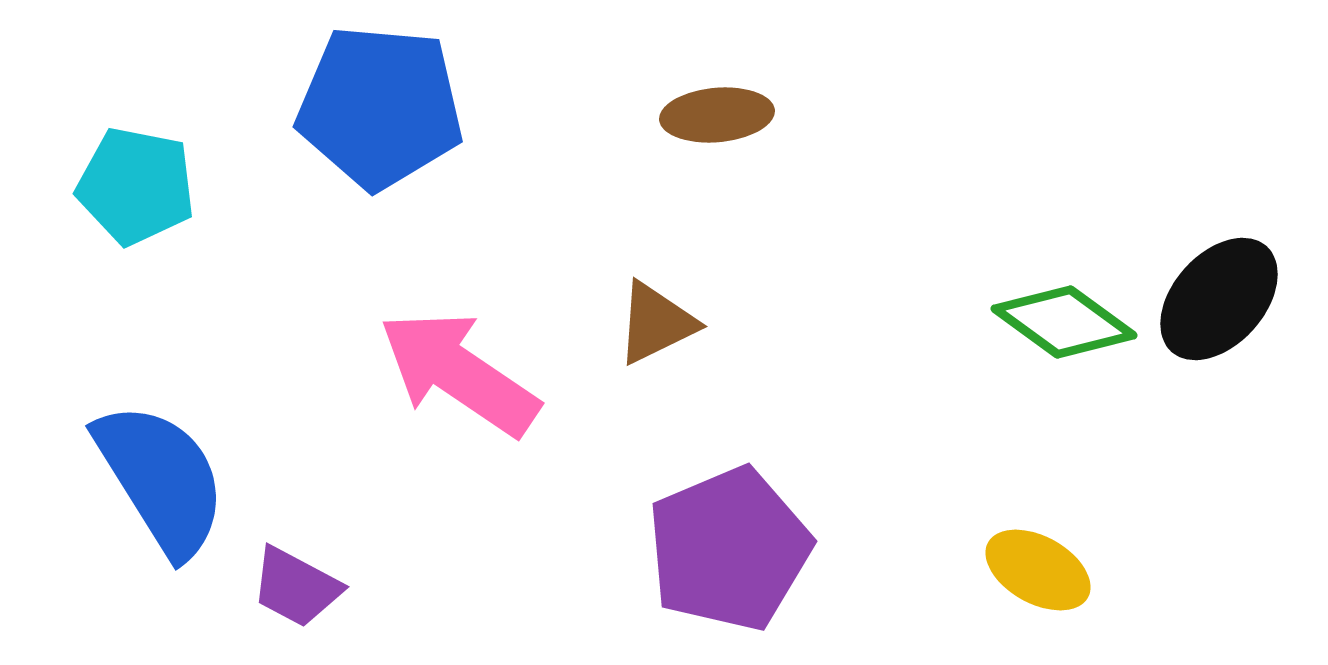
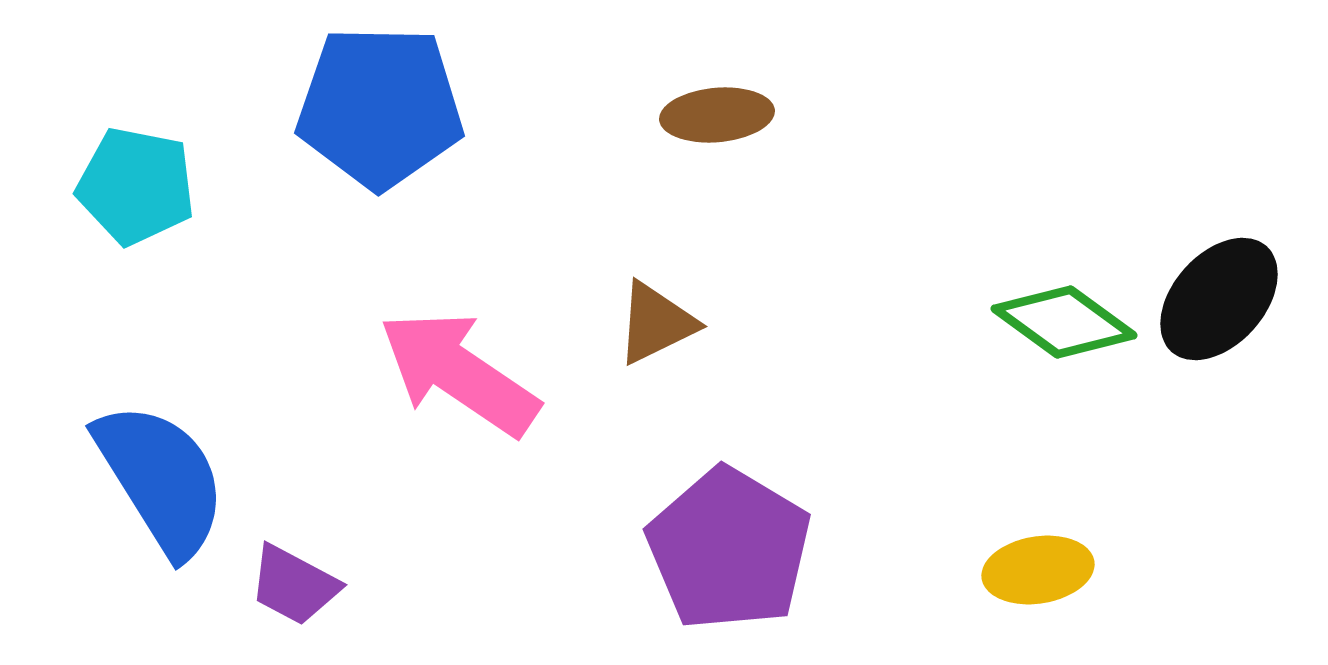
blue pentagon: rotated 4 degrees counterclockwise
purple pentagon: rotated 18 degrees counterclockwise
yellow ellipse: rotated 38 degrees counterclockwise
purple trapezoid: moved 2 px left, 2 px up
